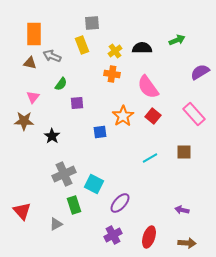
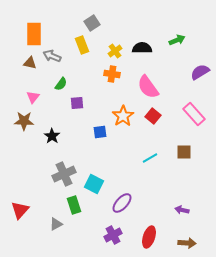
gray square: rotated 28 degrees counterclockwise
purple ellipse: moved 2 px right
red triangle: moved 2 px left, 1 px up; rotated 24 degrees clockwise
